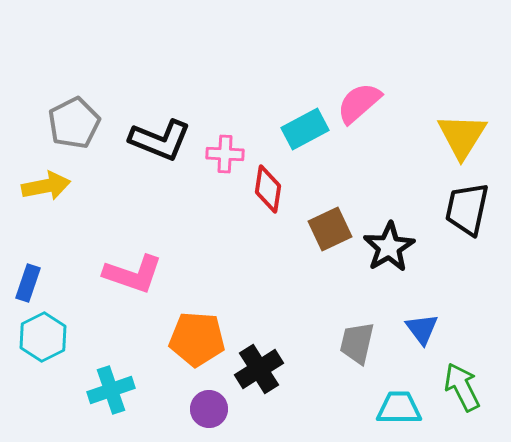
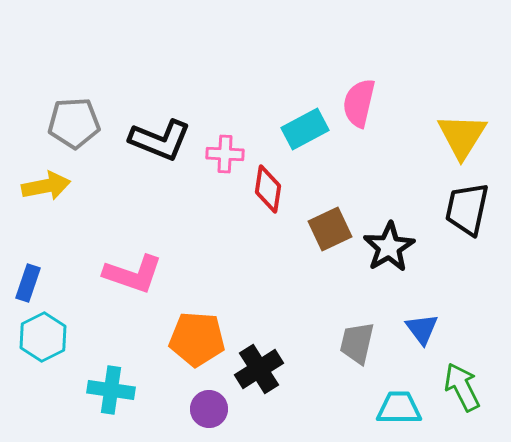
pink semicircle: rotated 36 degrees counterclockwise
gray pentagon: rotated 24 degrees clockwise
cyan cross: rotated 27 degrees clockwise
